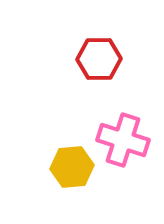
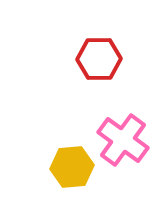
pink cross: rotated 18 degrees clockwise
